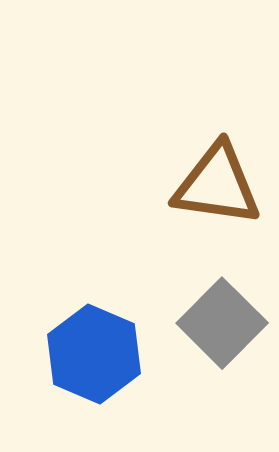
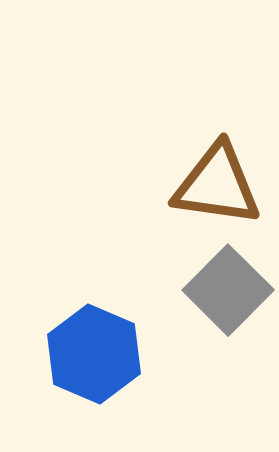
gray square: moved 6 px right, 33 px up
